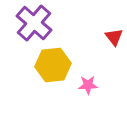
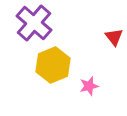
yellow hexagon: rotated 16 degrees counterclockwise
pink star: moved 1 px right, 1 px down; rotated 12 degrees counterclockwise
